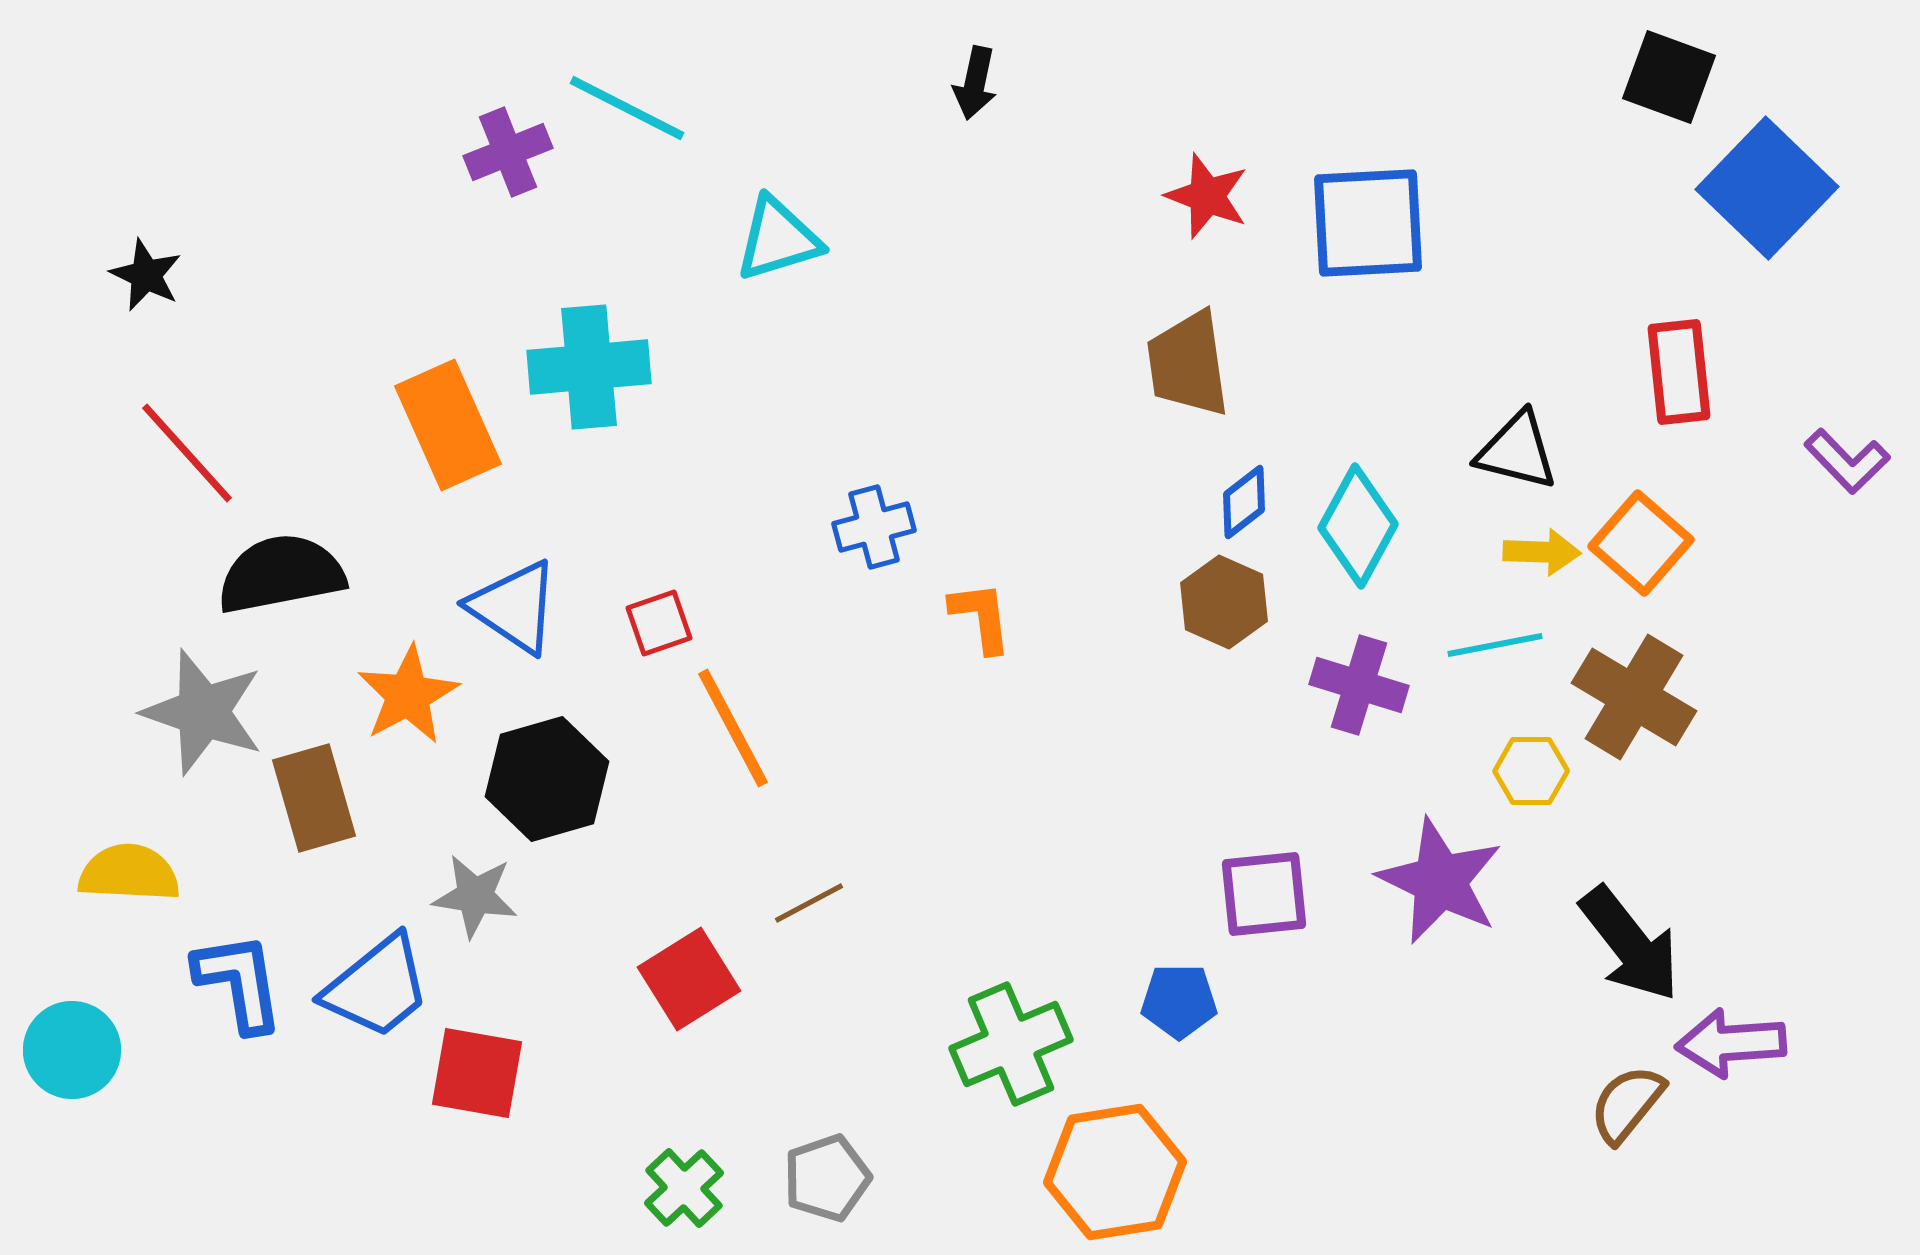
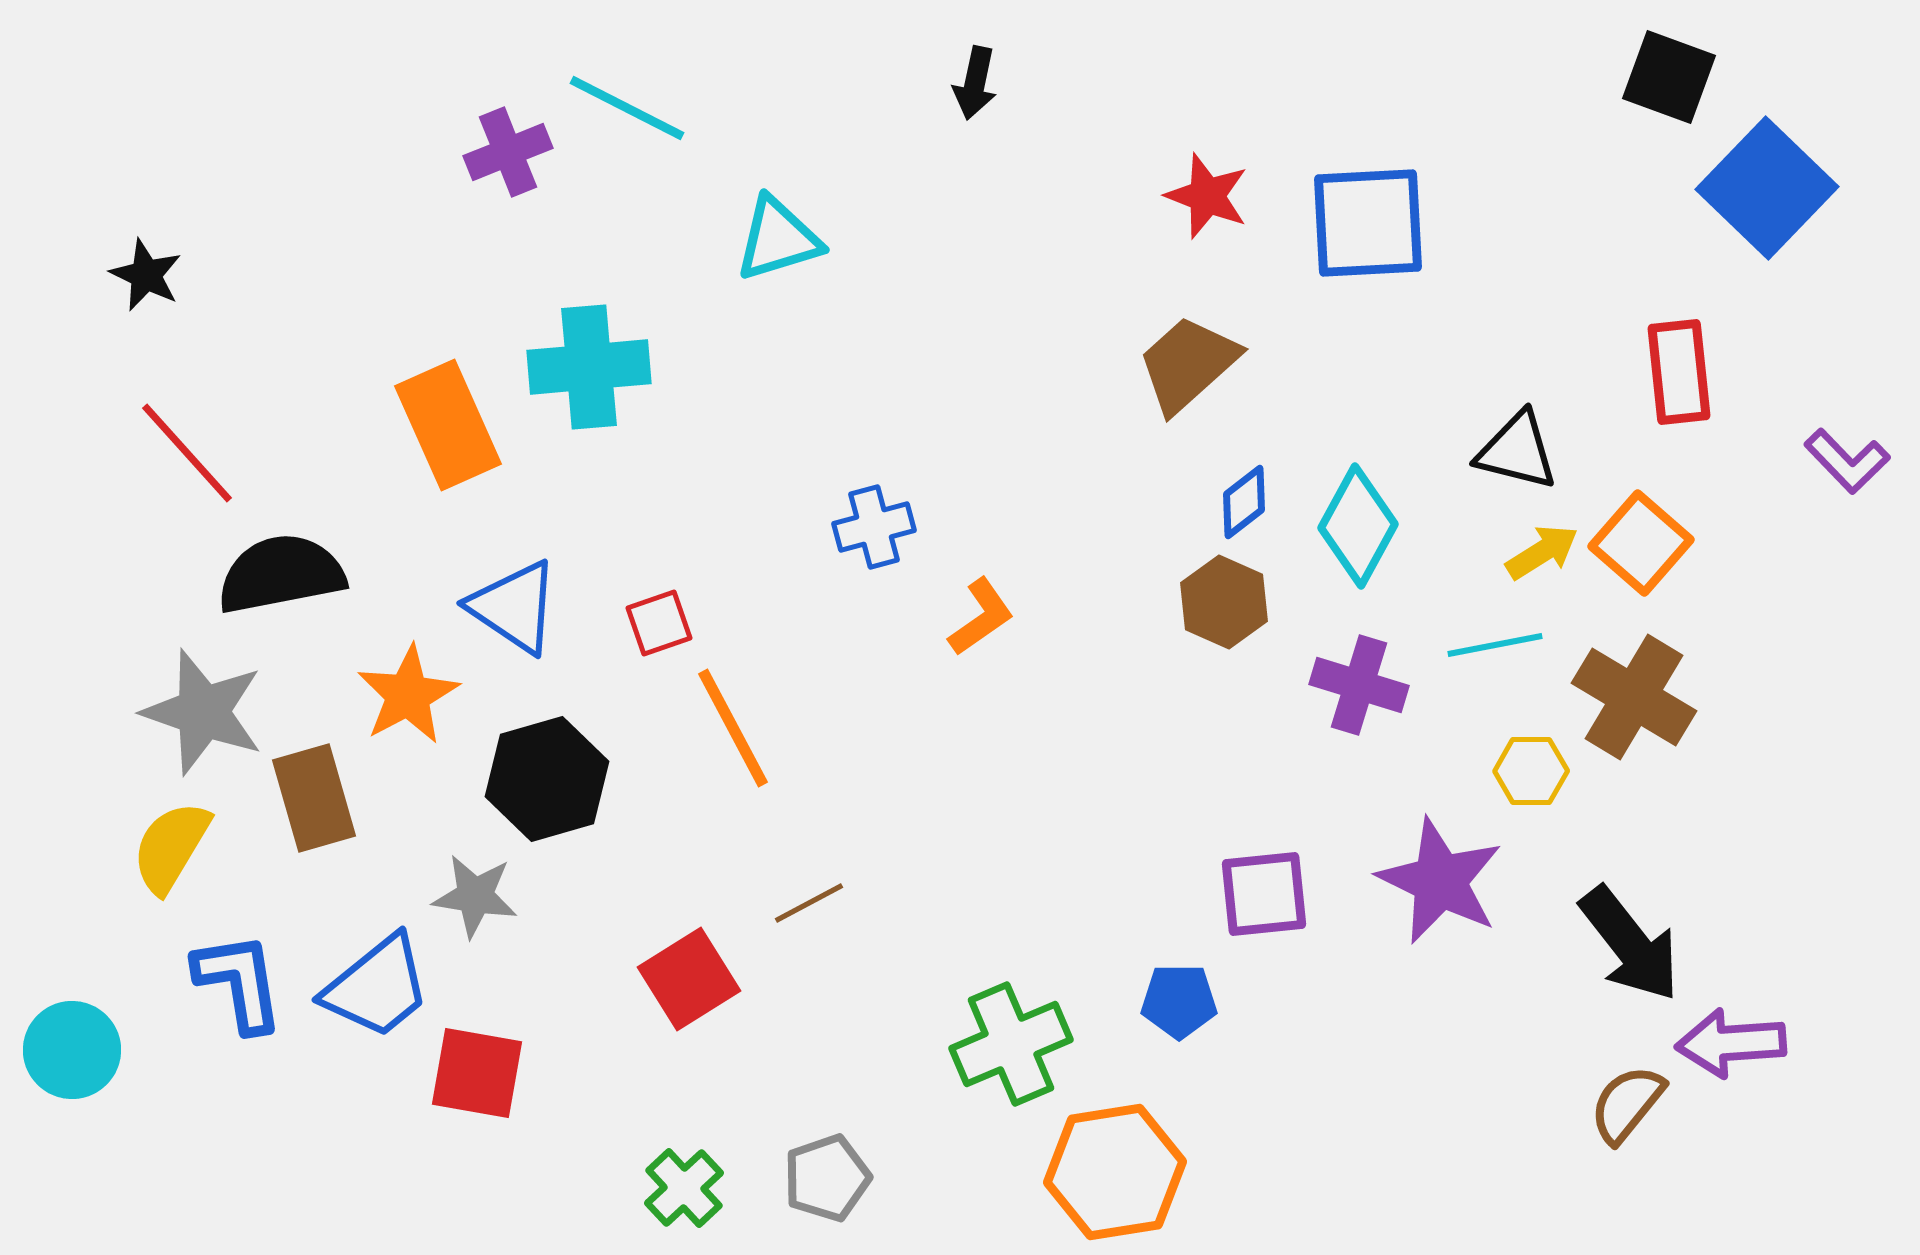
brown trapezoid at (1188, 364): rotated 56 degrees clockwise
yellow arrow at (1542, 552): rotated 34 degrees counterclockwise
orange L-shape at (981, 617): rotated 62 degrees clockwise
yellow semicircle at (129, 873): moved 42 px right, 26 px up; rotated 62 degrees counterclockwise
